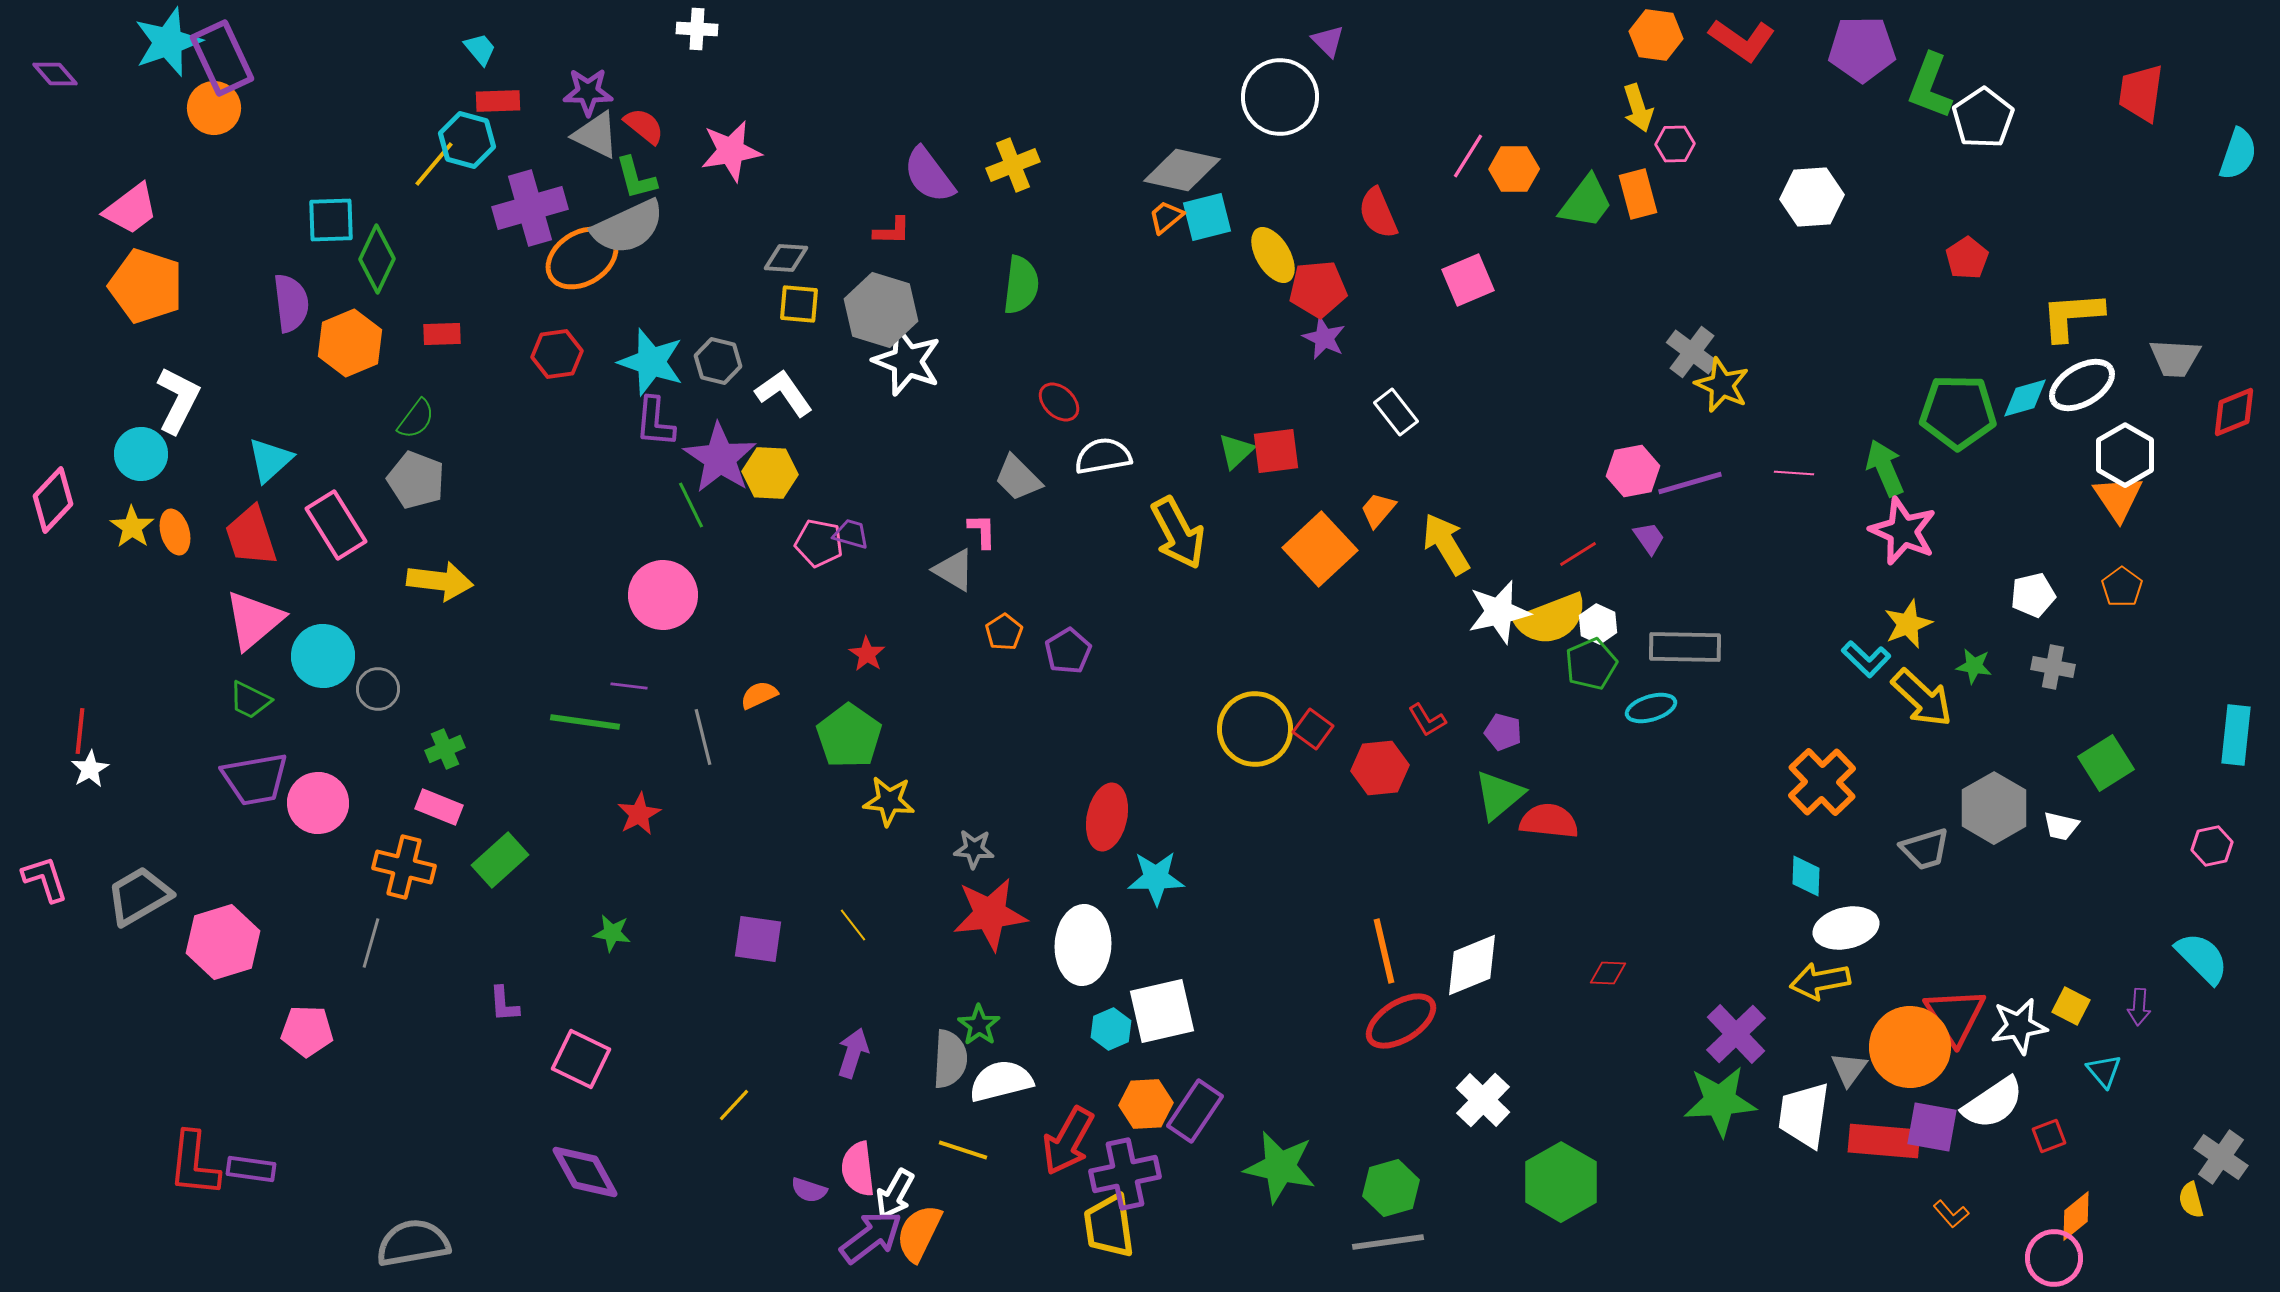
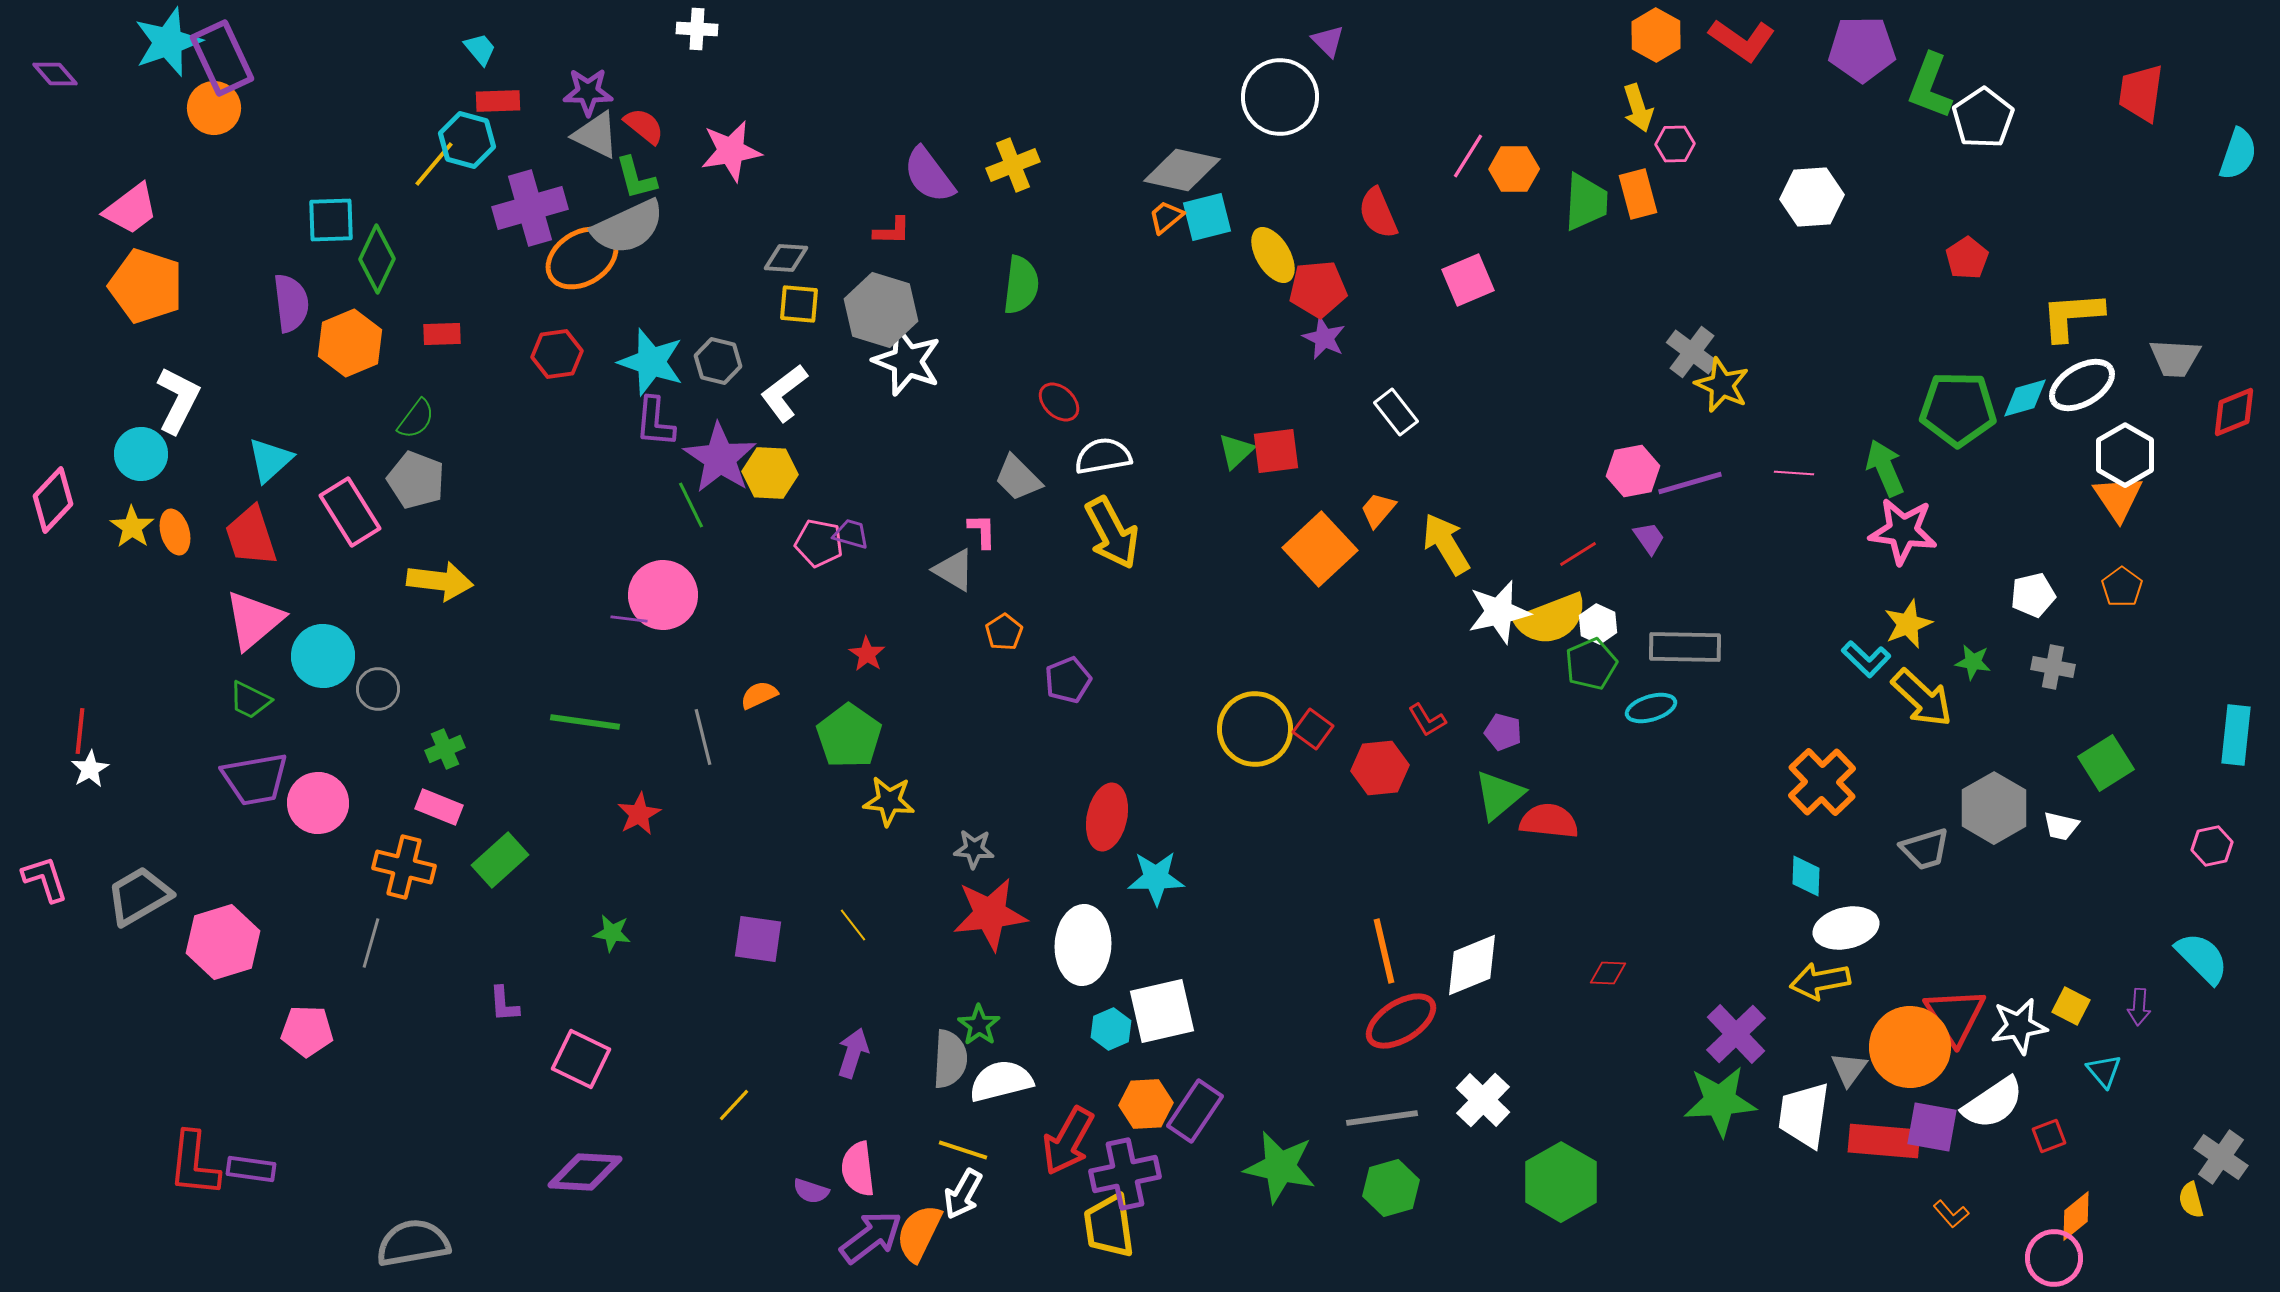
orange hexagon at (1656, 35): rotated 21 degrees clockwise
green trapezoid at (1586, 202): rotated 34 degrees counterclockwise
white L-shape at (784, 393): rotated 92 degrees counterclockwise
green pentagon at (1958, 412): moved 3 px up
pink rectangle at (336, 525): moved 14 px right, 13 px up
pink star at (1903, 531): rotated 16 degrees counterclockwise
yellow arrow at (1178, 533): moved 66 px left
purple pentagon at (1068, 651): moved 29 px down; rotated 9 degrees clockwise
green star at (1974, 666): moved 1 px left, 4 px up
purple line at (629, 686): moved 67 px up
purple diamond at (585, 1172): rotated 58 degrees counterclockwise
purple semicircle at (809, 1190): moved 2 px right, 1 px down
white arrow at (895, 1194): moved 68 px right
gray line at (1388, 1242): moved 6 px left, 124 px up
